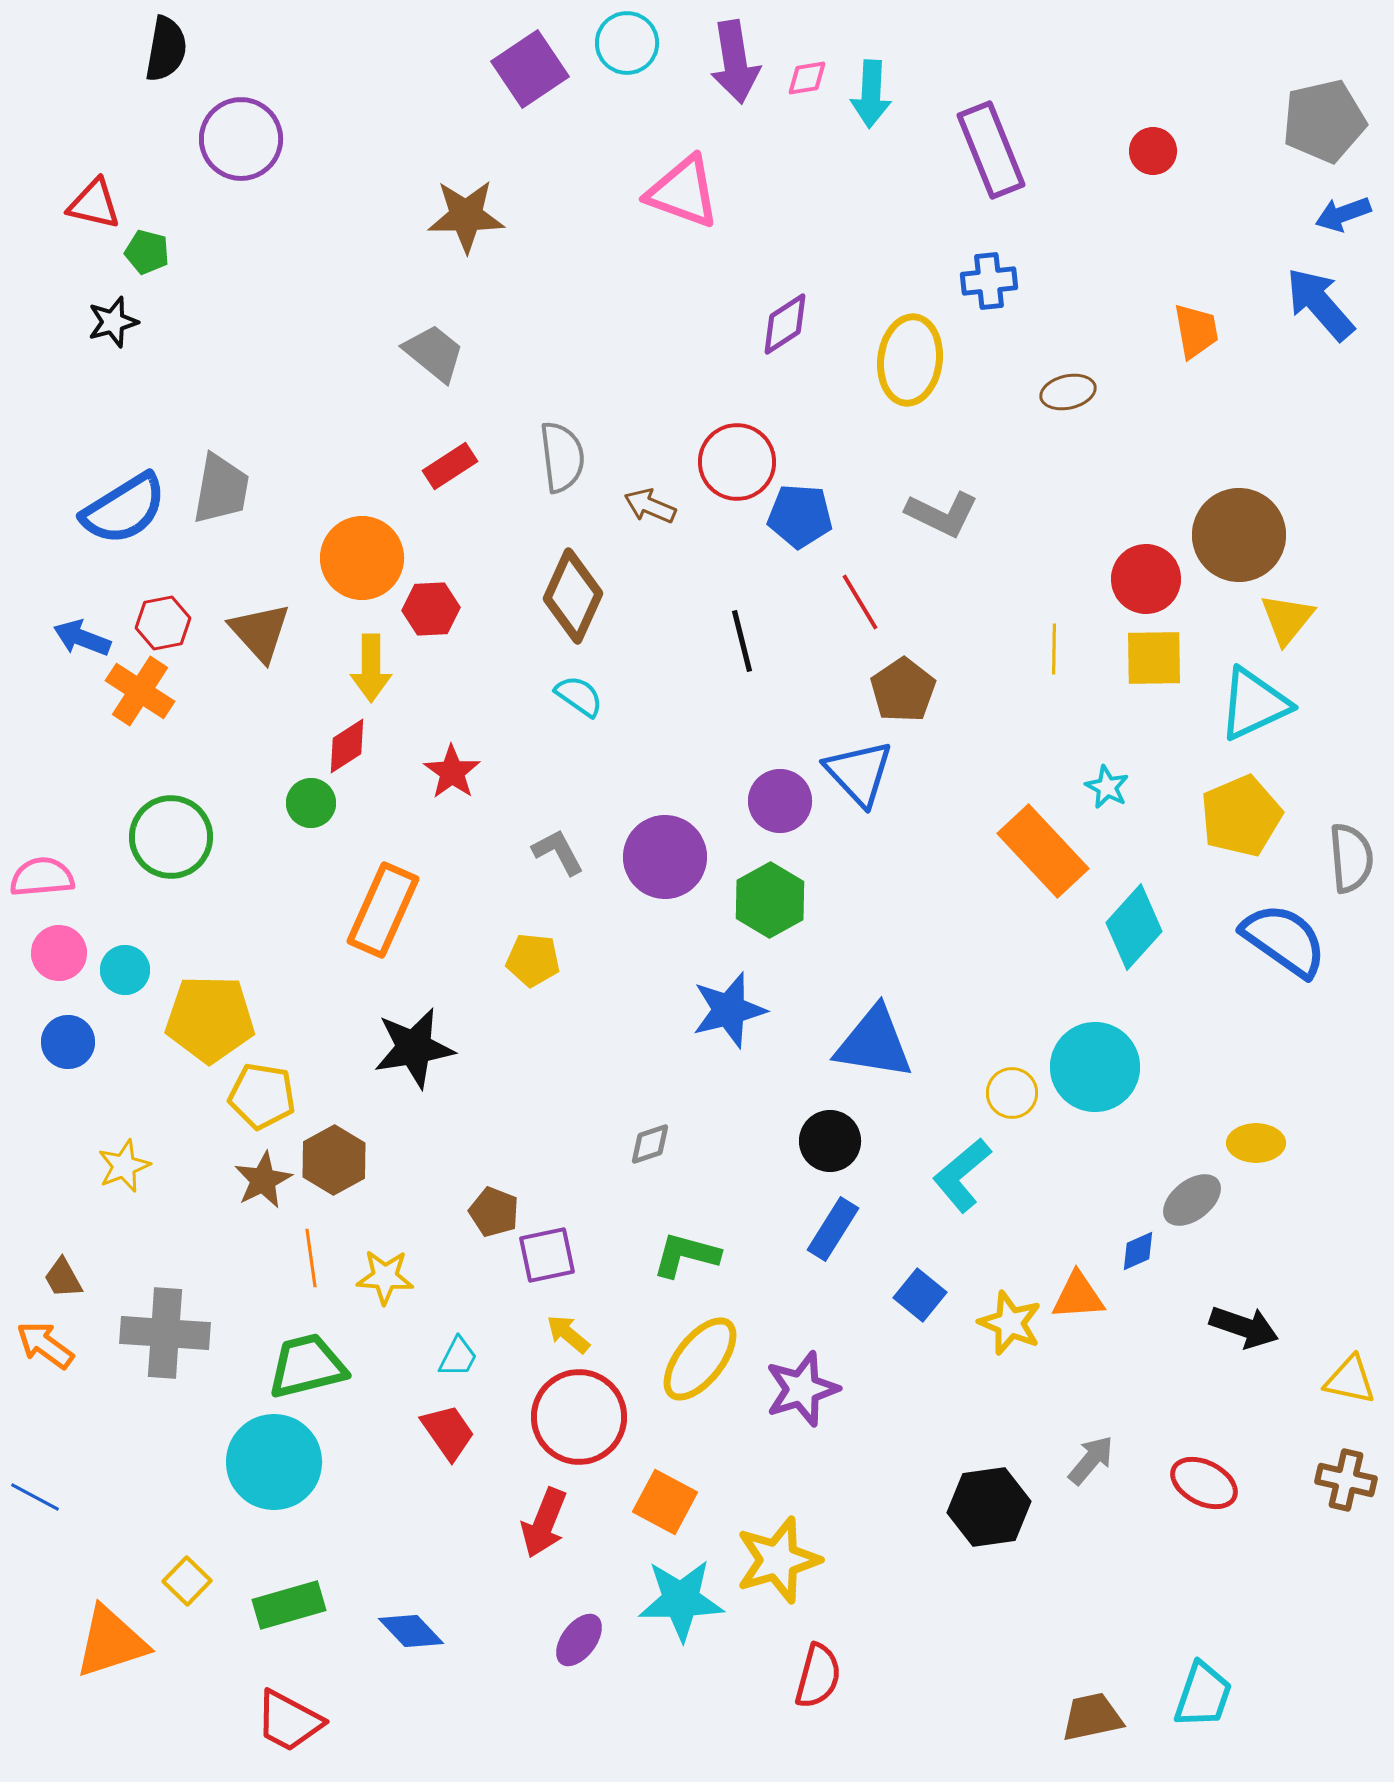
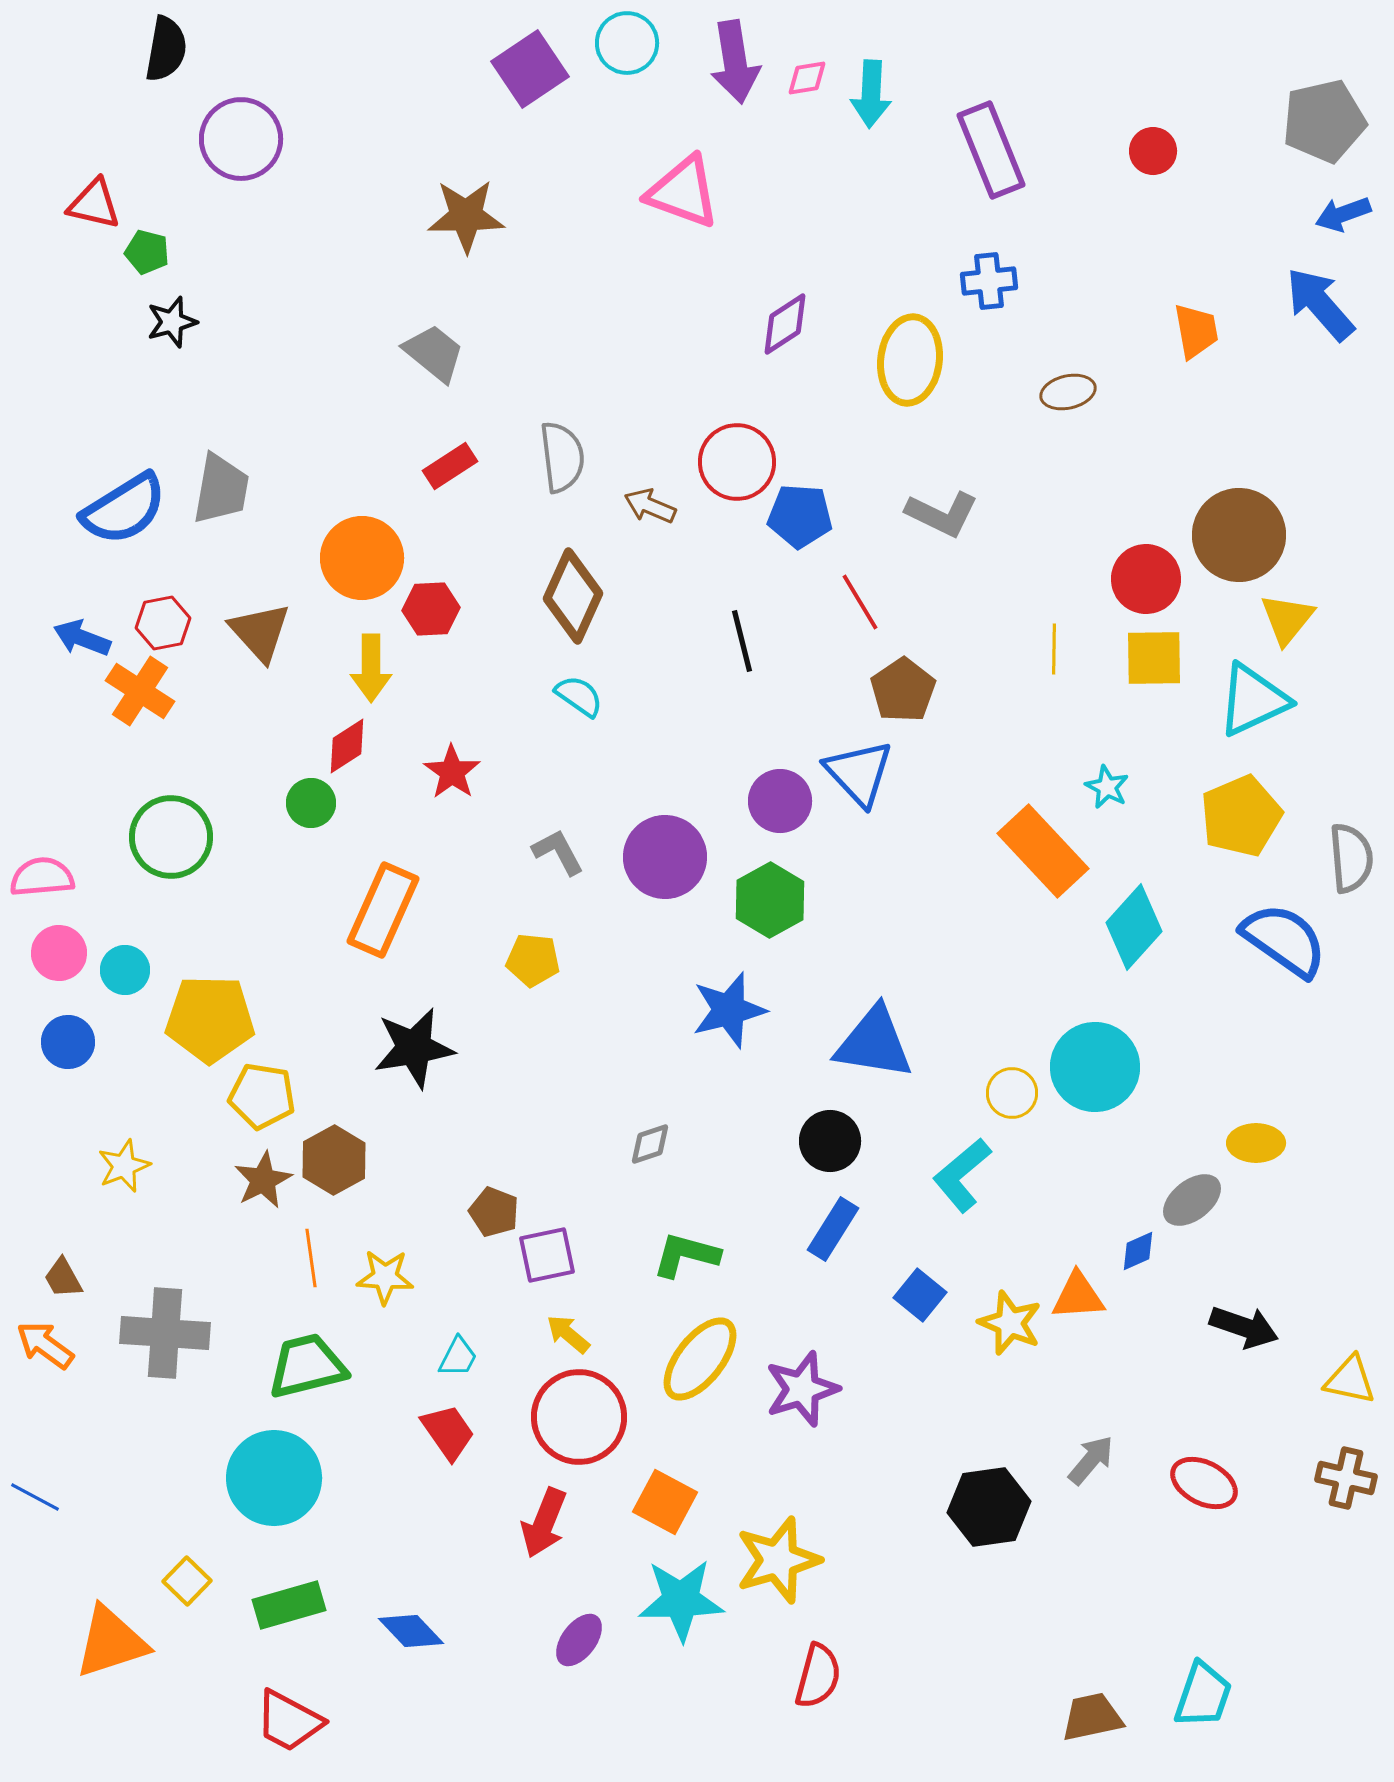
black star at (113, 322): moved 59 px right
cyan triangle at (1254, 704): moved 1 px left, 4 px up
cyan circle at (274, 1462): moved 16 px down
brown cross at (1346, 1480): moved 2 px up
